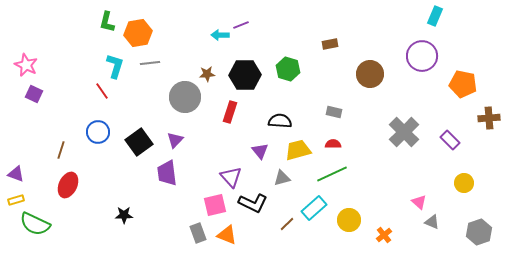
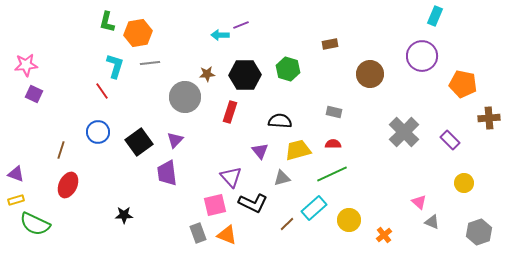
pink star at (26, 65): rotated 30 degrees counterclockwise
